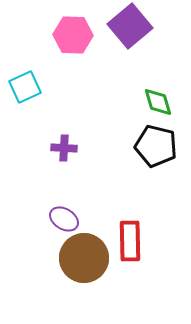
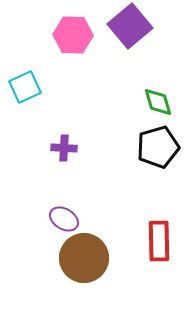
black pentagon: moved 2 px right, 1 px down; rotated 30 degrees counterclockwise
red rectangle: moved 29 px right
